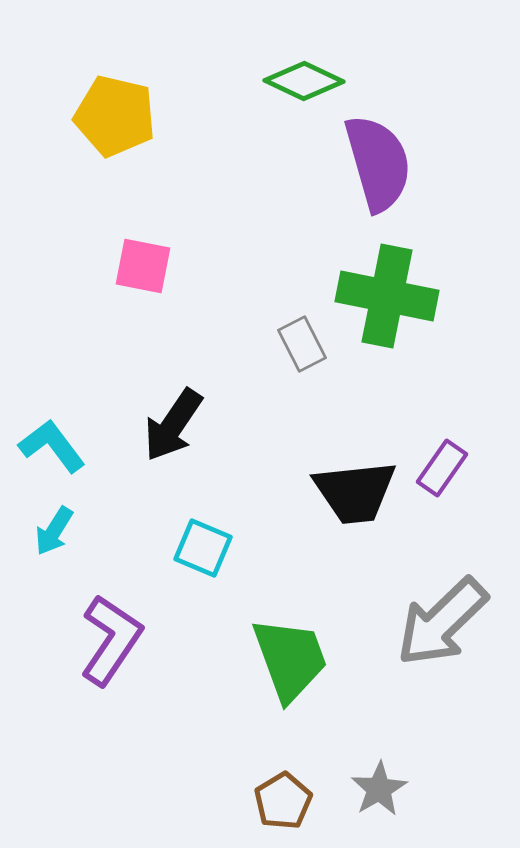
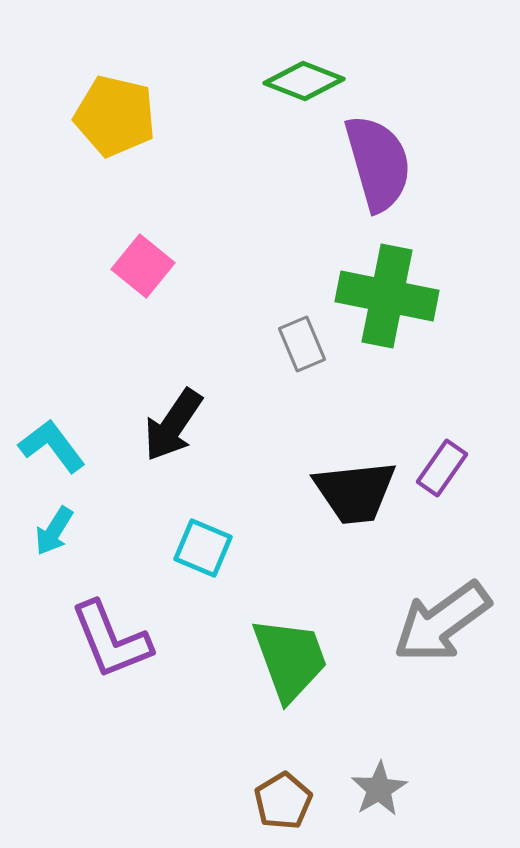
green diamond: rotated 4 degrees counterclockwise
pink square: rotated 28 degrees clockwise
gray rectangle: rotated 4 degrees clockwise
gray arrow: rotated 8 degrees clockwise
purple L-shape: rotated 124 degrees clockwise
